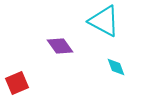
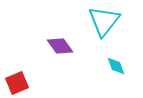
cyan triangle: rotated 40 degrees clockwise
cyan diamond: moved 1 px up
